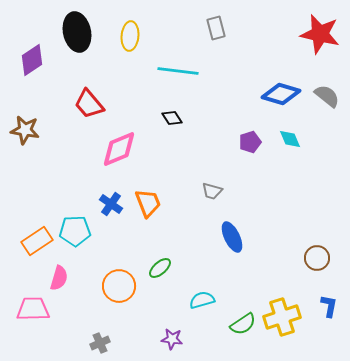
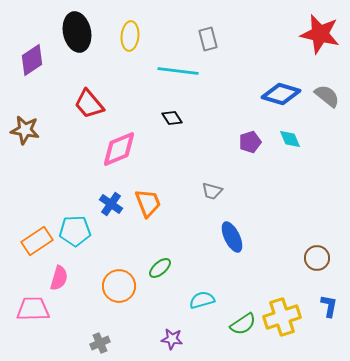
gray rectangle: moved 8 px left, 11 px down
